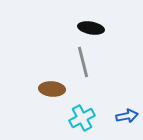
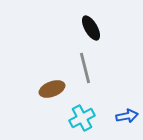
black ellipse: rotated 50 degrees clockwise
gray line: moved 2 px right, 6 px down
brown ellipse: rotated 25 degrees counterclockwise
